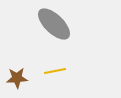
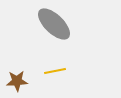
brown star: moved 3 px down
